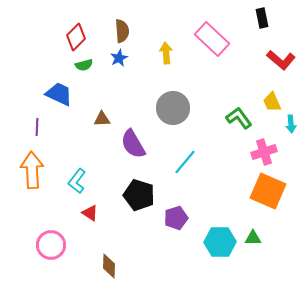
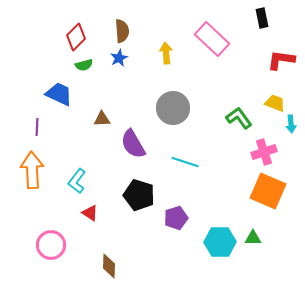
red L-shape: rotated 148 degrees clockwise
yellow trapezoid: moved 3 px right, 1 px down; rotated 135 degrees clockwise
cyan line: rotated 68 degrees clockwise
